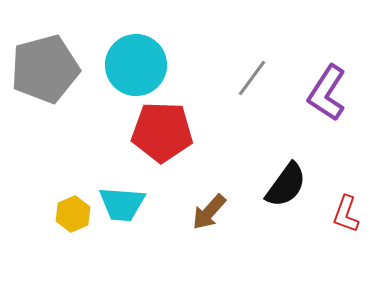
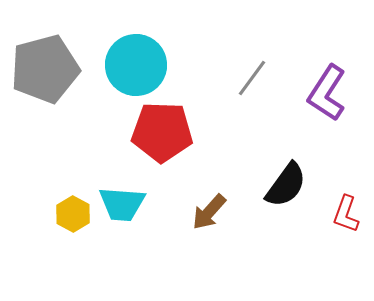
yellow hexagon: rotated 8 degrees counterclockwise
